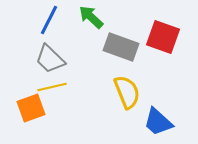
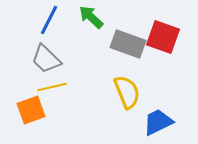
gray rectangle: moved 7 px right, 3 px up
gray trapezoid: moved 4 px left
orange square: moved 2 px down
blue trapezoid: rotated 112 degrees clockwise
